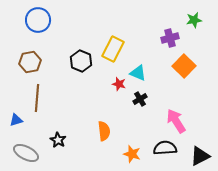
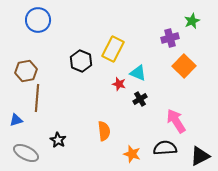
green star: moved 2 px left, 1 px down; rotated 14 degrees counterclockwise
brown hexagon: moved 4 px left, 9 px down
